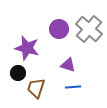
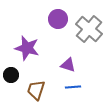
purple circle: moved 1 px left, 10 px up
black circle: moved 7 px left, 2 px down
brown trapezoid: moved 2 px down
